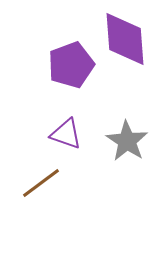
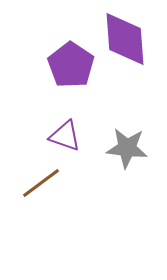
purple pentagon: rotated 18 degrees counterclockwise
purple triangle: moved 1 px left, 2 px down
gray star: moved 7 px down; rotated 27 degrees counterclockwise
